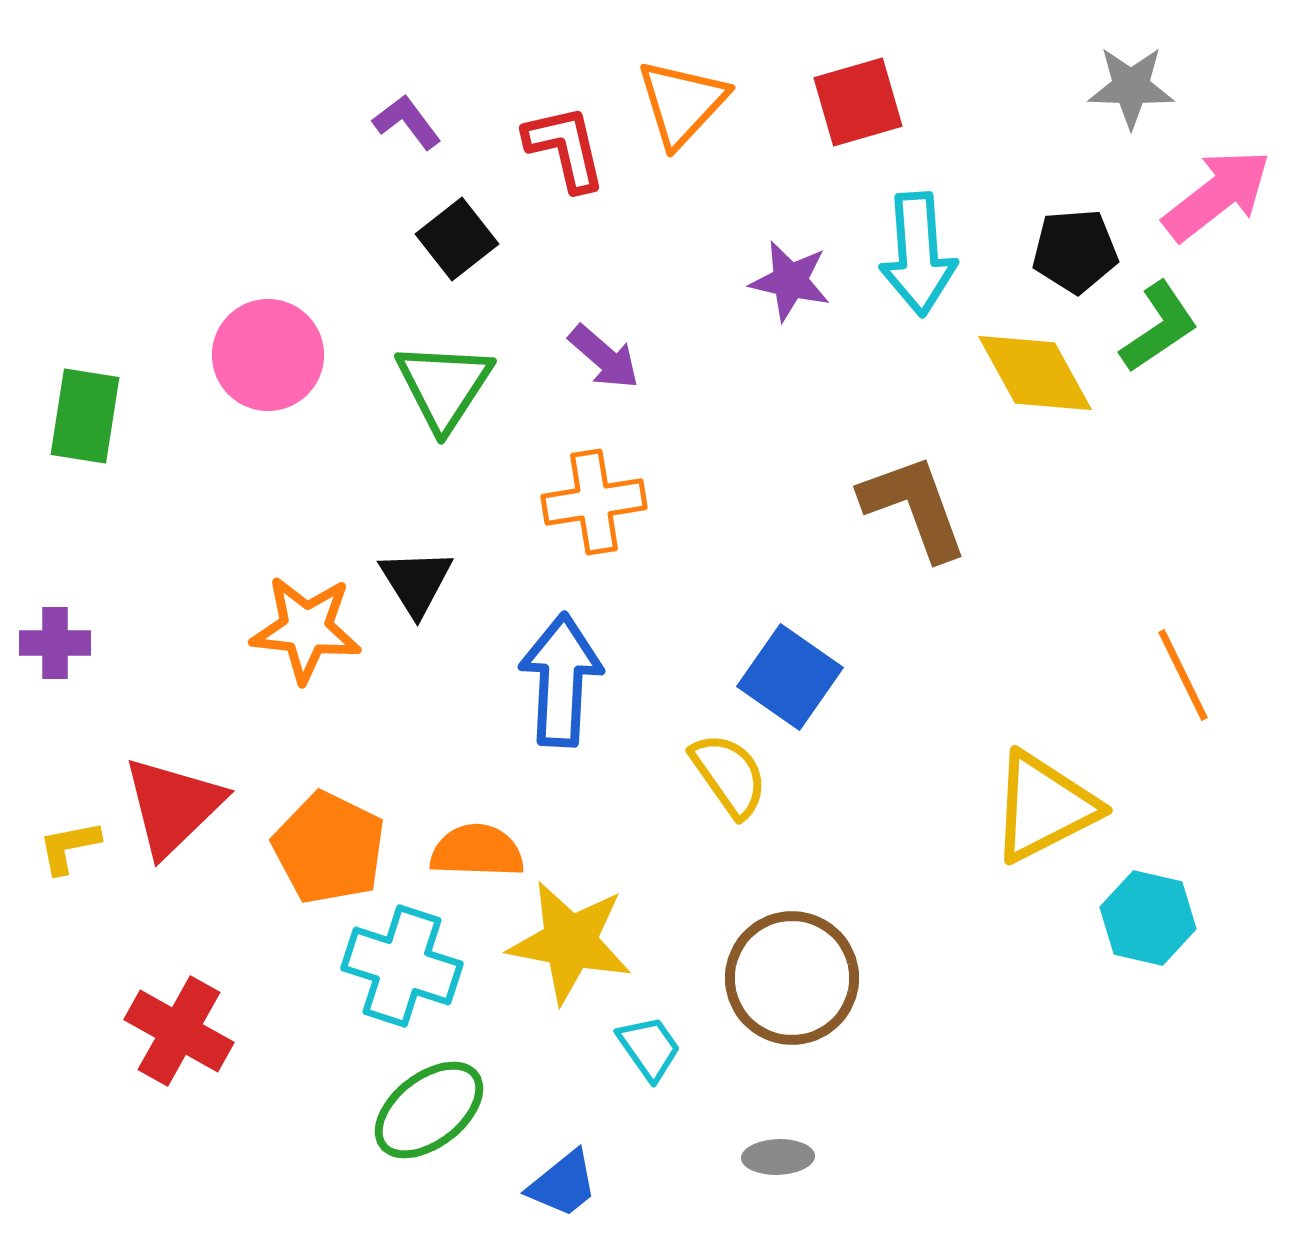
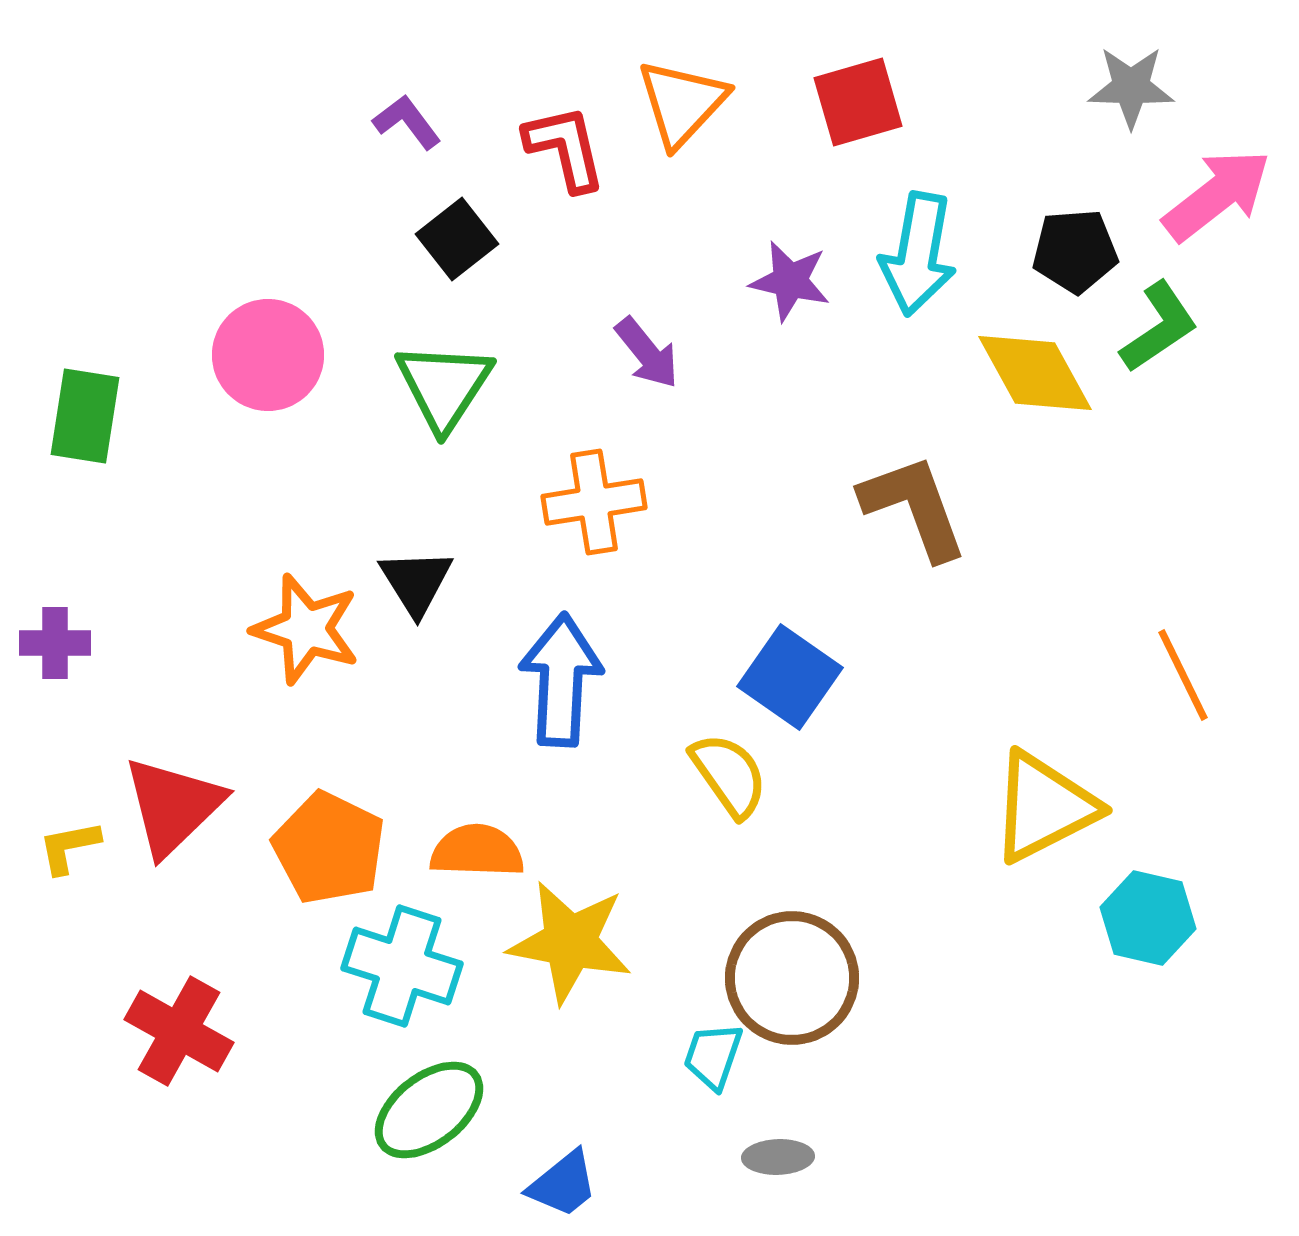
cyan arrow: rotated 14 degrees clockwise
purple arrow: moved 43 px right, 4 px up; rotated 10 degrees clockwise
orange star: rotated 12 degrees clockwise
cyan trapezoid: moved 64 px right, 8 px down; rotated 126 degrees counterclockwise
